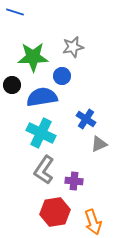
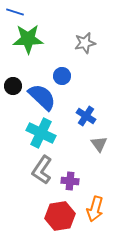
gray star: moved 12 px right, 4 px up
green star: moved 5 px left, 18 px up
black circle: moved 1 px right, 1 px down
blue semicircle: rotated 52 degrees clockwise
blue cross: moved 3 px up
gray triangle: rotated 42 degrees counterclockwise
gray L-shape: moved 2 px left
purple cross: moved 4 px left
red hexagon: moved 5 px right, 4 px down
orange arrow: moved 2 px right, 13 px up; rotated 35 degrees clockwise
